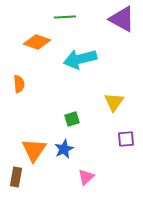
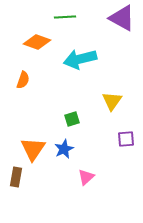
purple triangle: moved 1 px up
orange semicircle: moved 4 px right, 4 px up; rotated 24 degrees clockwise
yellow triangle: moved 2 px left, 1 px up
orange triangle: moved 1 px left, 1 px up
